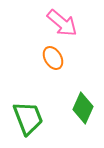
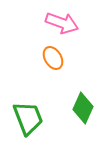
pink arrow: rotated 20 degrees counterclockwise
